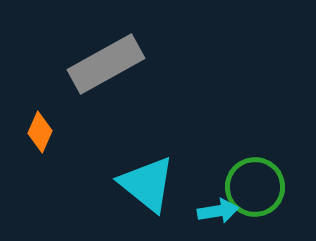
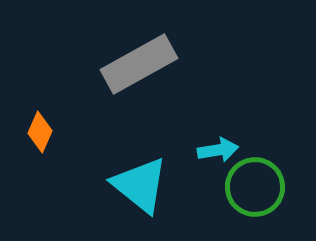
gray rectangle: moved 33 px right
cyan triangle: moved 7 px left, 1 px down
cyan arrow: moved 61 px up
